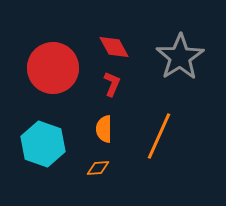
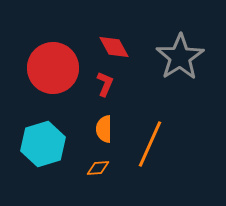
red L-shape: moved 7 px left
orange line: moved 9 px left, 8 px down
cyan hexagon: rotated 24 degrees clockwise
